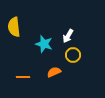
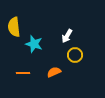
white arrow: moved 1 px left
cyan star: moved 10 px left
yellow circle: moved 2 px right
orange line: moved 4 px up
